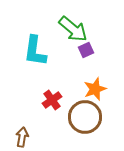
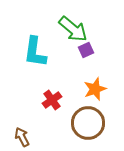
cyan L-shape: moved 1 px down
brown circle: moved 3 px right, 6 px down
brown arrow: rotated 36 degrees counterclockwise
